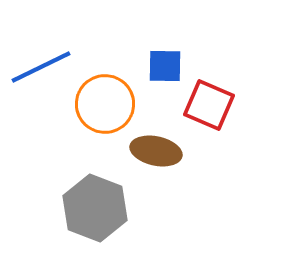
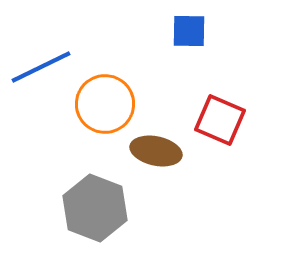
blue square: moved 24 px right, 35 px up
red square: moved 11 px right, 15 px down
